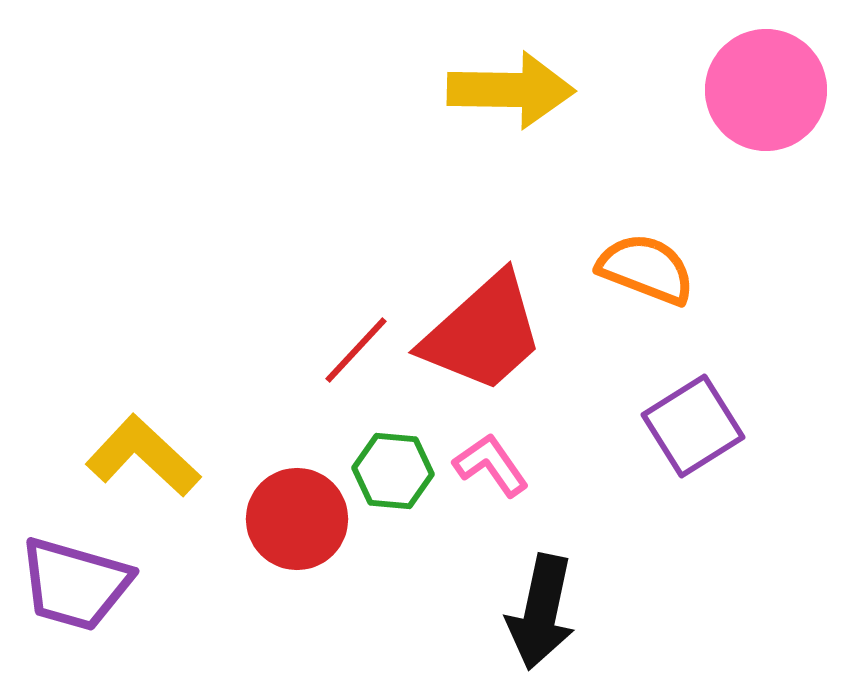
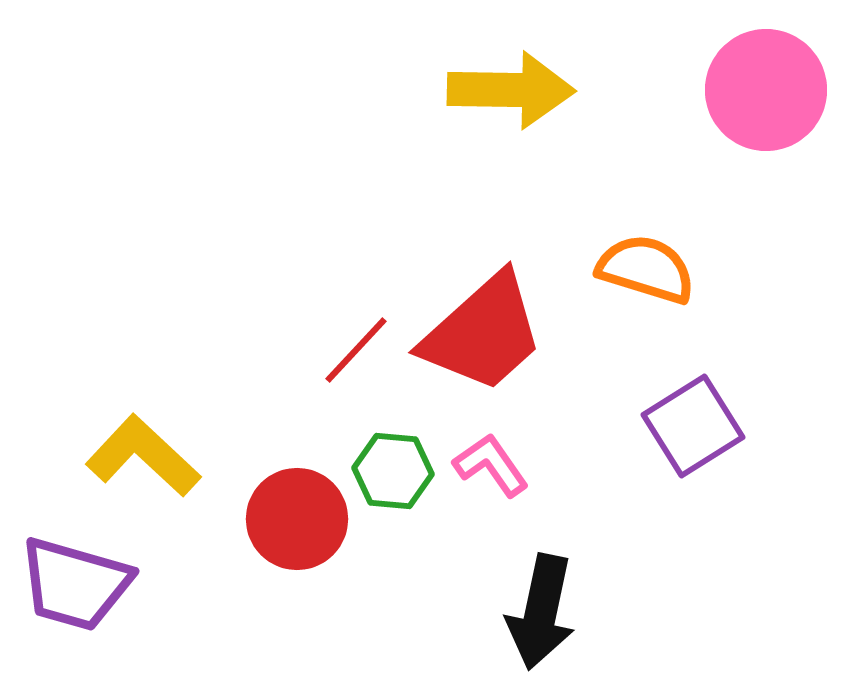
orange semicircle: rotated 4 degrees counterclockwise
